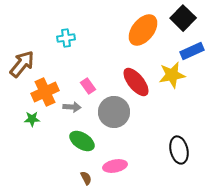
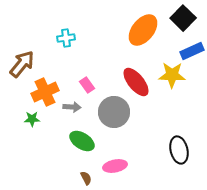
yellow star: rotated 12 degrees clockwise
pink rectangle: moved 1 px left, 1 px up
